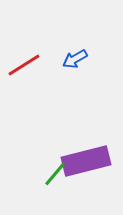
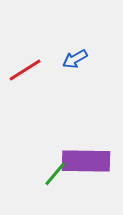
red line: moved 1 px right, 5 px down
purple rectangle: rotated 15 degrees clockwise
